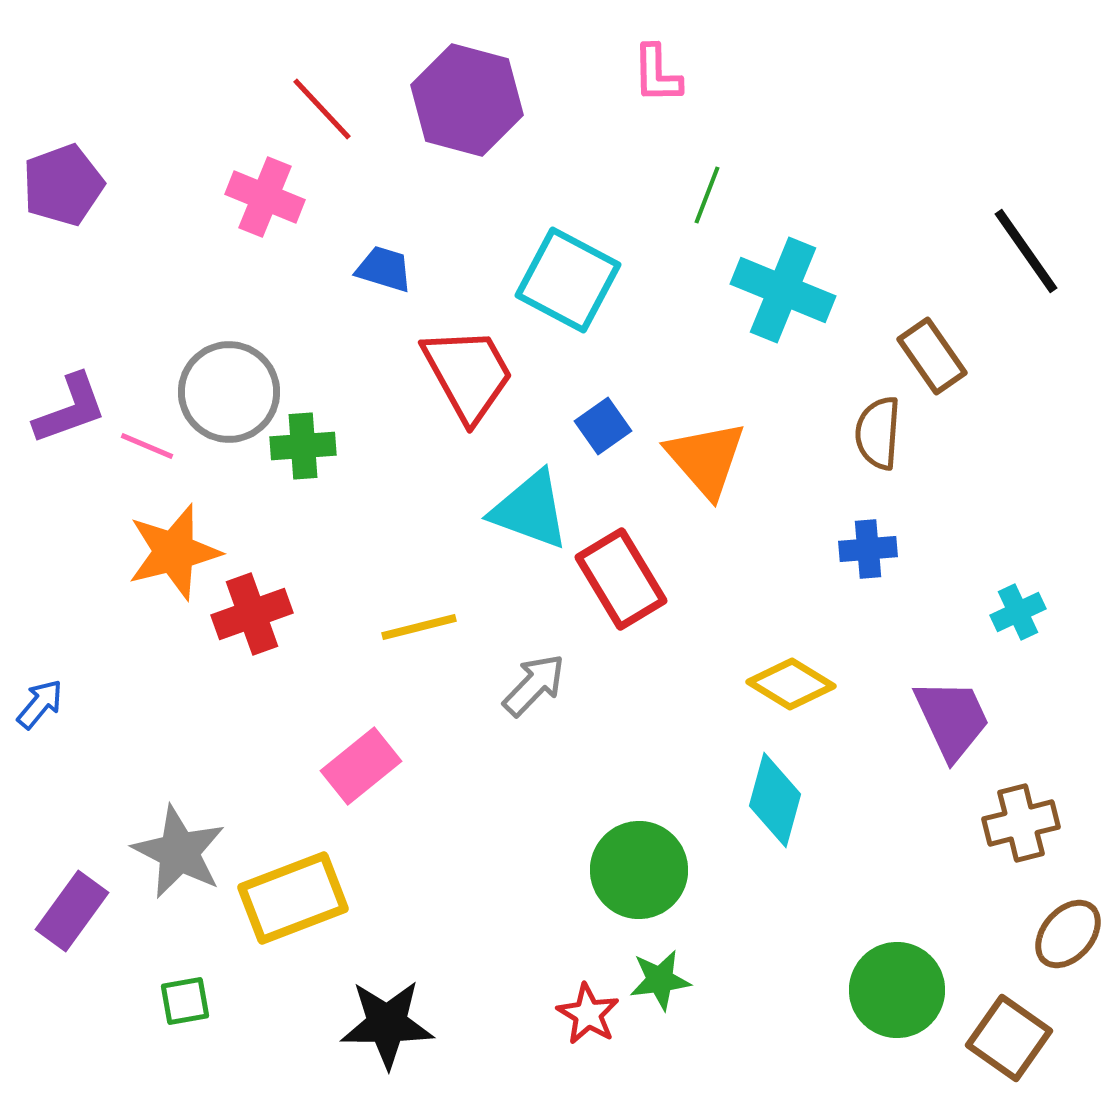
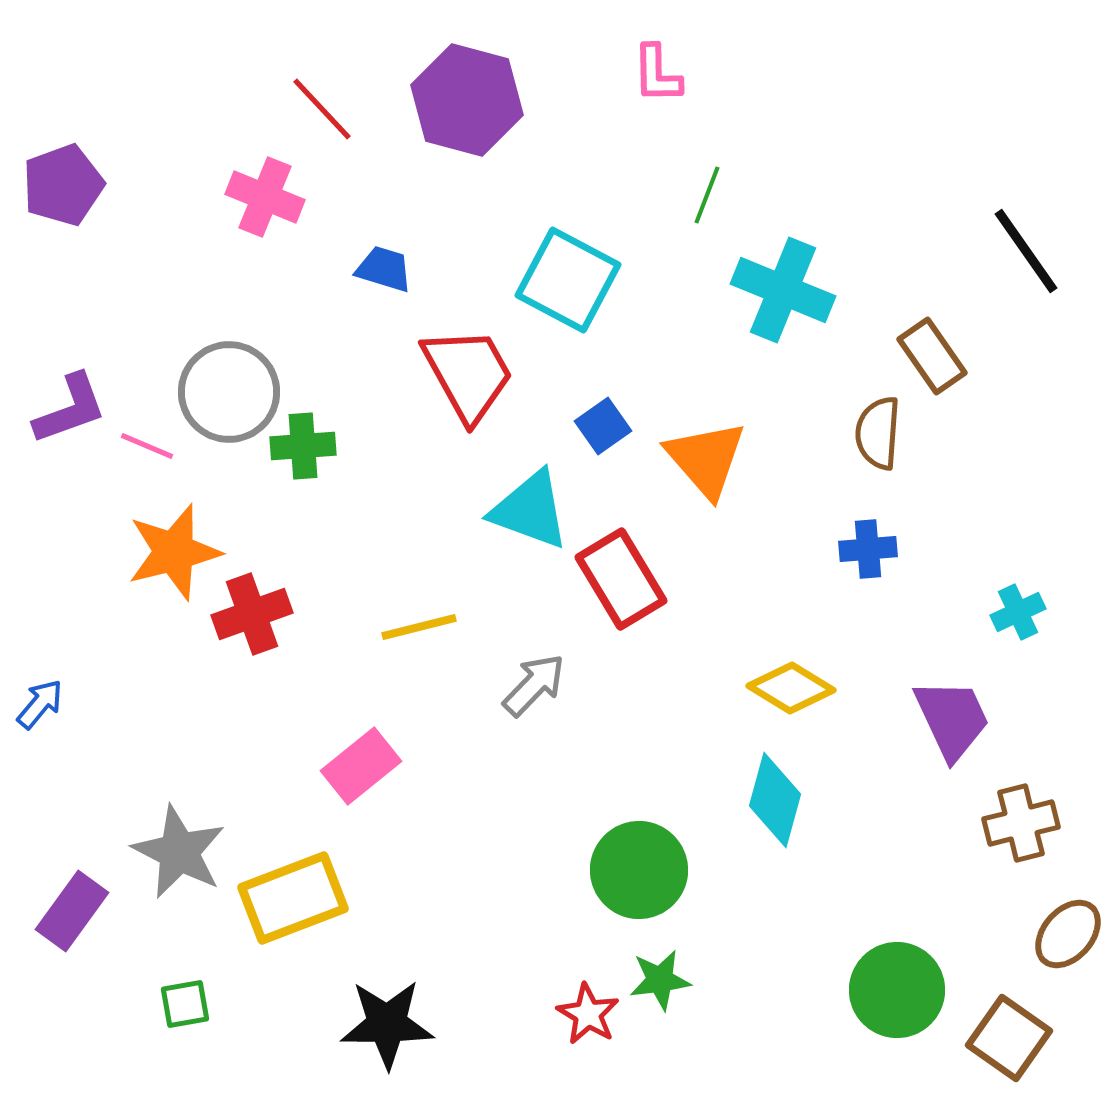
yellow diamond at (791, 684): moved 4 px down
green square at (185, 1001): moved 3 px down
